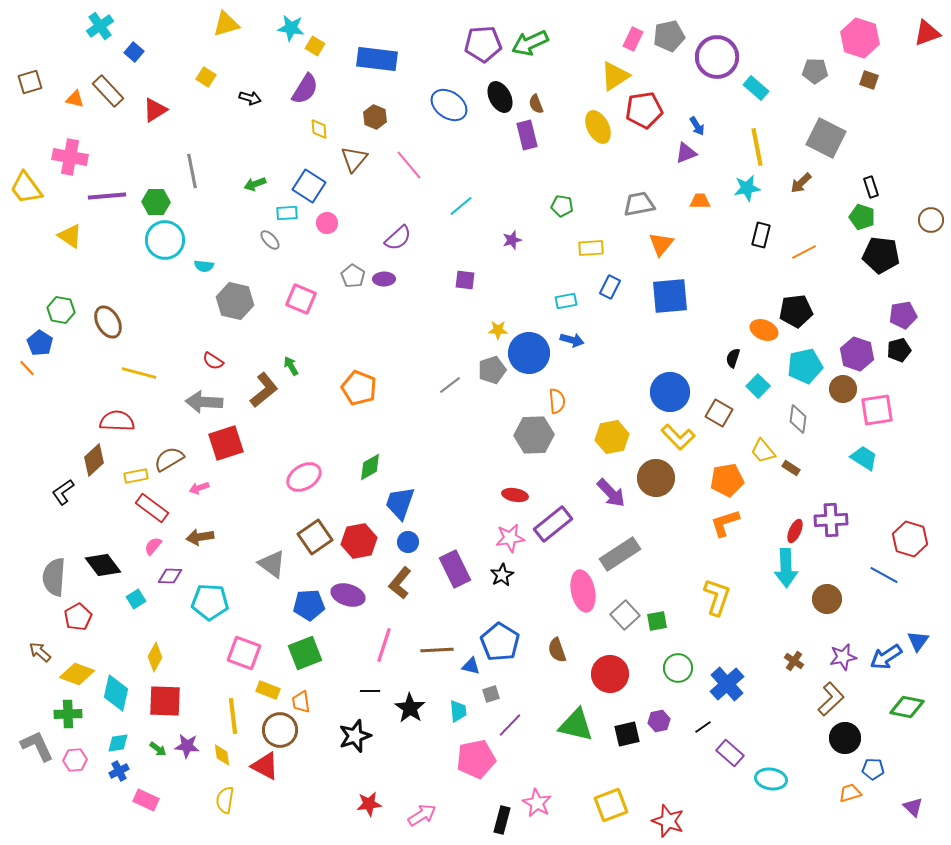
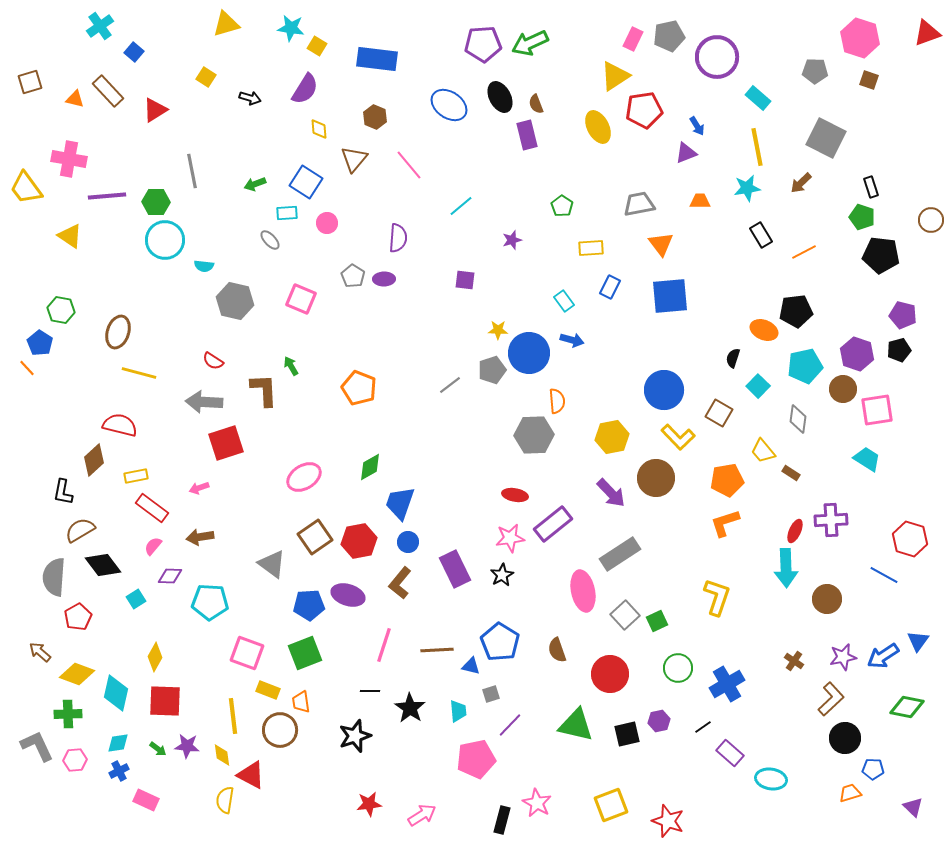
yellow square at (315, 46): moved 2 px right
cyan rectangle at (756, 88): moved 2 px right, 10 px down
pink cross at (70, 157): moved 1 px left, 2 px down
blue square at (309, 186): moved 3 px left, 4 px up
green pentagon at (562, 206): rotated 25 degrees clockwise
black rectangle at (761, 235): rotated 45 degrees counterclockwise
purple semicircle at (398, 238): rotated 44 degrees counterclockwise
orange triangle at (661, 244): rotated 16 degrees counterclockwise
cyan rectangle at (566, 301): moved 2 px left; rotated 65 degrees clockwise
purple pentagon at (903, 315): rotated 24 degrees clockwise
brown ellipse at (108, 322): moved 10 px right, 10 px down; rotated 48 degrees clockwise
brown L-shape at (264, 390): rotated 54 degrees counterclockwise
blue circle at (670, 392): moved 6 px left, 2 px up
red semicircle at (117, 421): moved 3 px right, 4 px down; rotated 12 degrees clockwise
cyan trapezoid at (864, 458): moved 3 px right, 1 px down
brown semicircle at (169, 459): moved 89 px left, 71 px down
brown rectangle at (791, 468): moved 5 px down
black L-shape at (63, 492): rotated 44 degrees counterclockwise
green square at (657, 621): rotated 15 degrees counterclockwise
pink square at (244, 653): moved 3 px right
blue arrow at (886, 657): moved 3 px left, 1 px up
blue cross at (727, 684): rotated 12 degrees clockwise
red triangle at (265, 766): moved 14 px left, 9 px down
